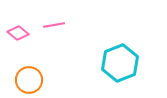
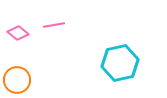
cyan hexagon: rotated 9 degrees clockwise
orange circle: moved 12 px left
